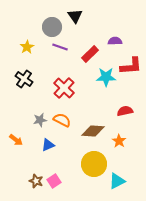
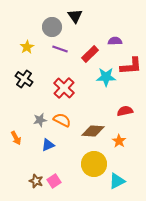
purple line: moved 2 px down
orange arrow: moved 2 px up; rotated 24 degrees clockwise
